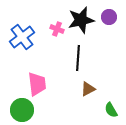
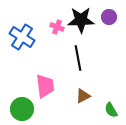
black star: rotated 12 degrees clockwise
pink cross: moved 2 px up
blue cross: rotated 20 degrees counterclockwise
black line: rotated 15 degrees counterclockwise
pink trapezoid: moved 8 px right, 2 px down
brown triangle: moved 5 px left, 7 px down
green circle: moved 1 px up
